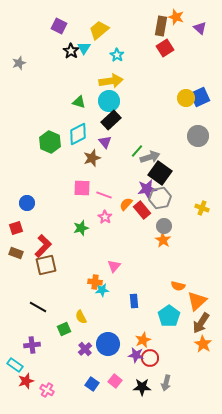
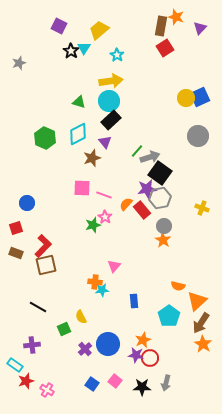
purple triangle at (200, 28): rotated 32 degrees clockwise
green hexagon at (50, 142): moved 5 px left, 4 px up
green star at (81, 228): moved 12 px right, 3 px up
